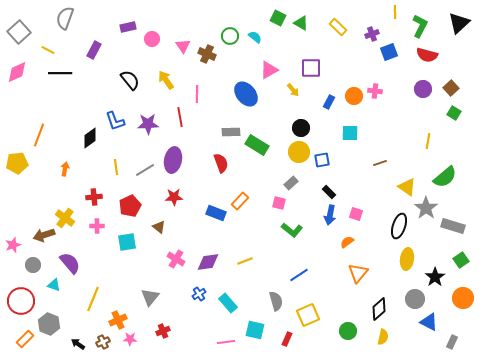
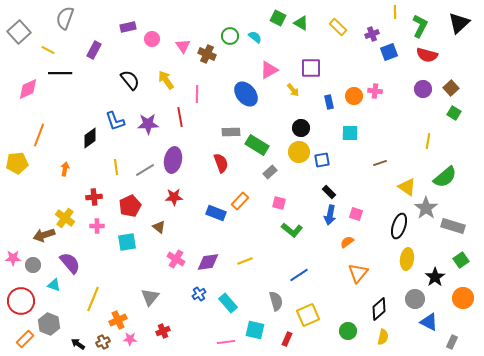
pink diamond at (17, 72): moved 11 px right, 17 px down
blue rectangle at (329, 102): rotated 40 degrees counterclockwise
gray rectangle at (291, 183): moved 21 px left, 11 px up
pink star at (13, 245): moved 13 px down; rotated 21 degrees clockwise
